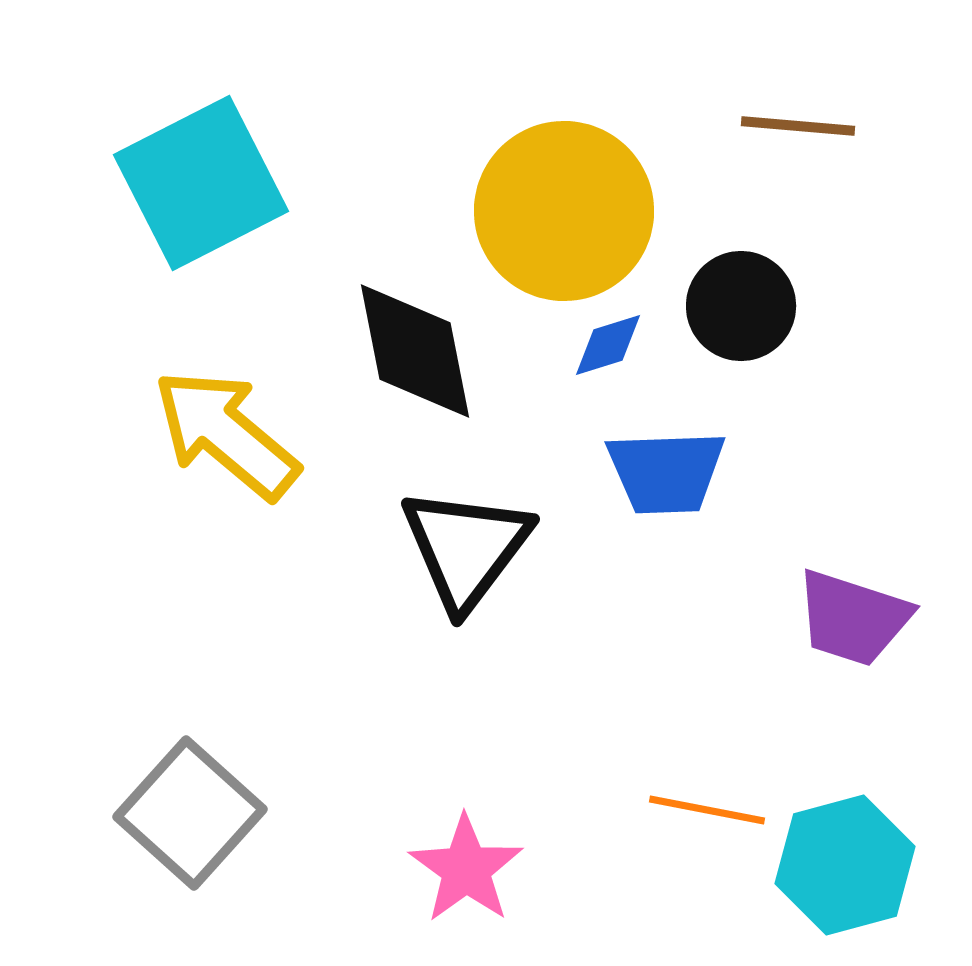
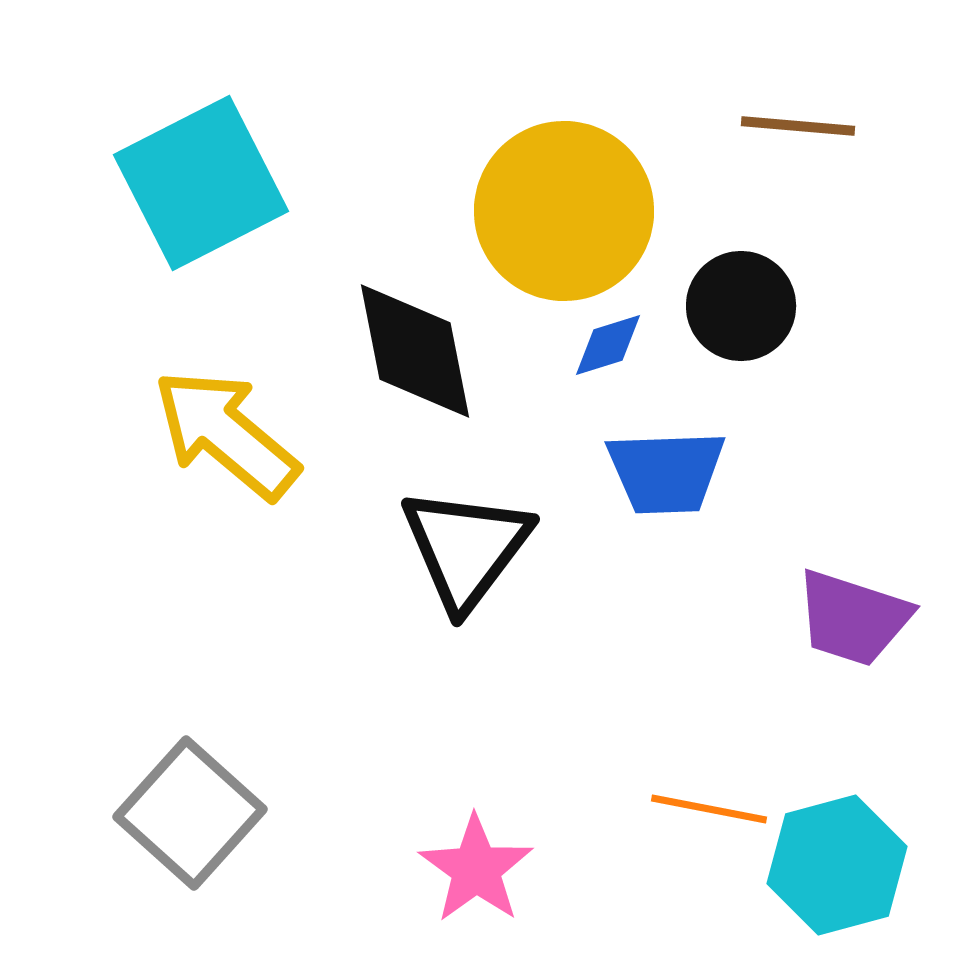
orange line: moved 2 px right, 1 px up
cyan hexagon: moved 8 px left
pink star: moved 10 px right
